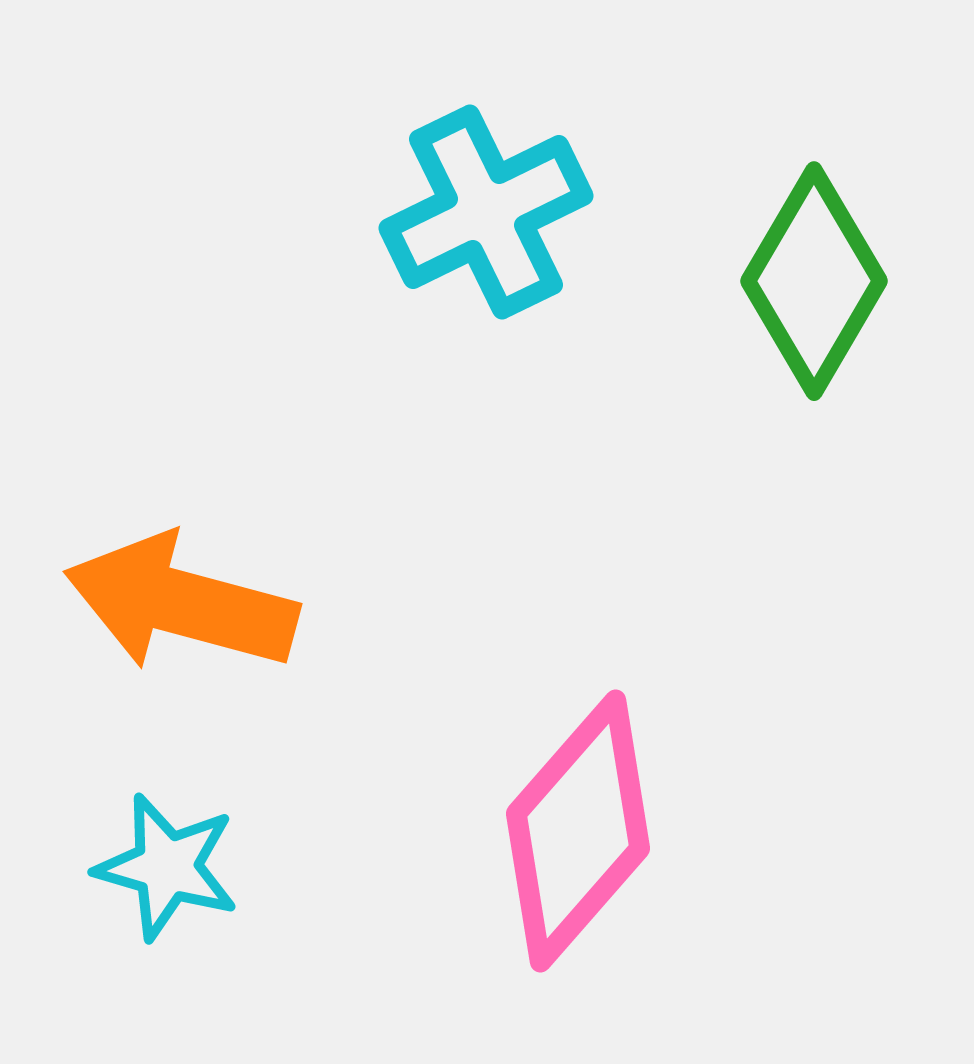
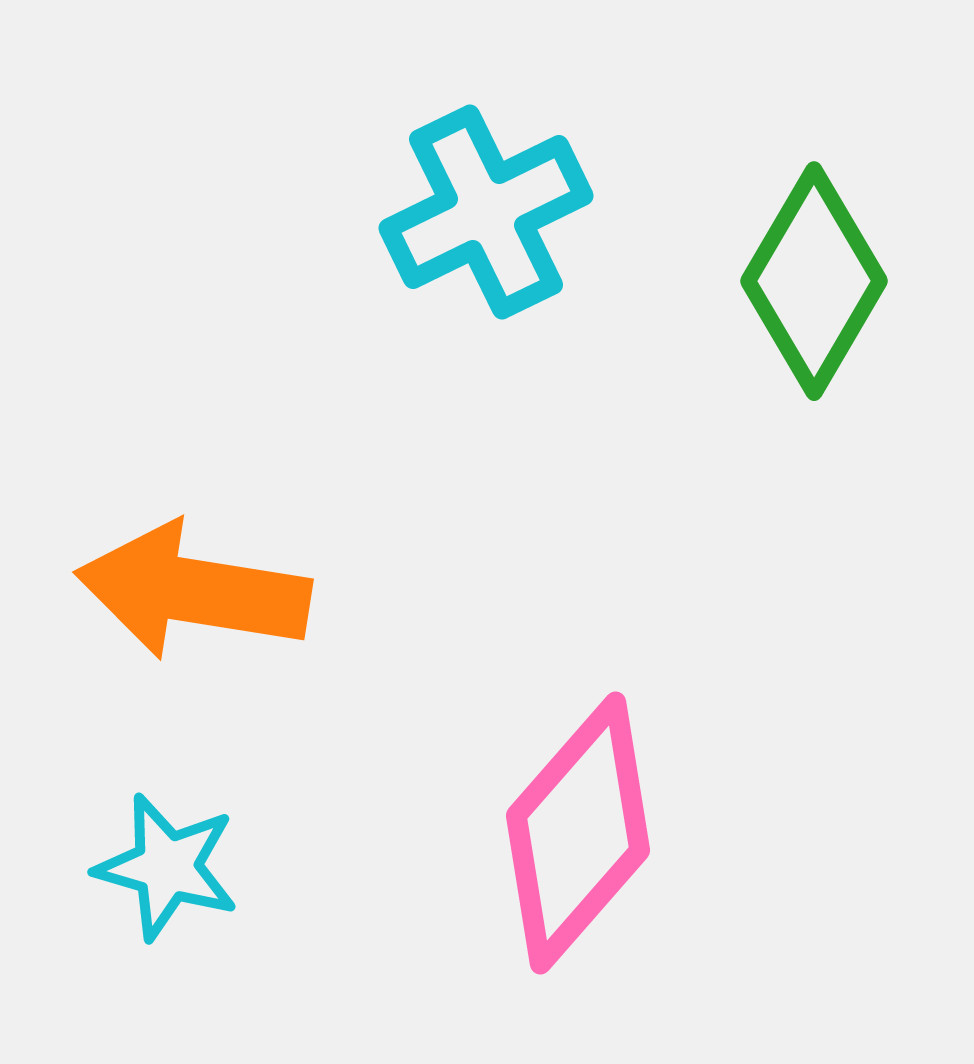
orange arrow: moved 12 px right, 12 px up; rotated 6 degrees counterclockwise
pink diamond: moved 2 px down
